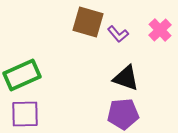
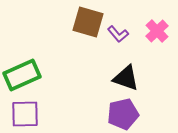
pink cross: moved 3 px left, 1 px down
purple pentagon: rotated 8 degrees counterclockwise
